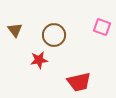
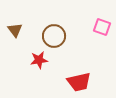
brown circle: moved 1 px down
